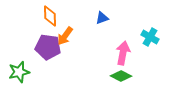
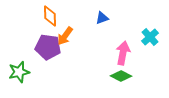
cyan cross: rotated 18 degrees clockwise
